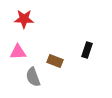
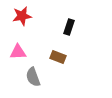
red star: moved 2 px left, 3 px up; rotated 12 degrees counterclockwise
black rectangle: moved 18 px left, 23 px up
brown rectangle: moved 3 px right, 4 px up
